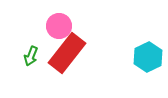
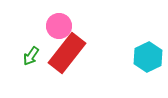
green arrow: rotated 12 degrees clockwise
